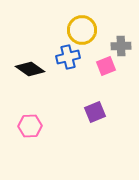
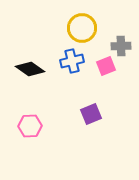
yellow circle: moved 2 px up
blue cross: moved 4 px right, 4 px down
purple square: moved 4 px left, 2 px down
